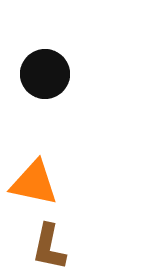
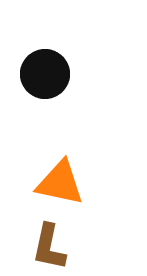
orange triangle: moved 26 px right
